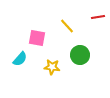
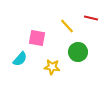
red line: moved 7 px left, 1 px down; rotated 24 degrees clockwise
green circle: moved 2 px left, 3 px up
